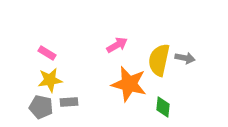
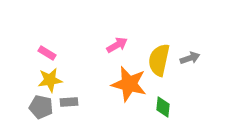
gray arrow: moved 5 px right; rotated 30 degrees counterclockwise
